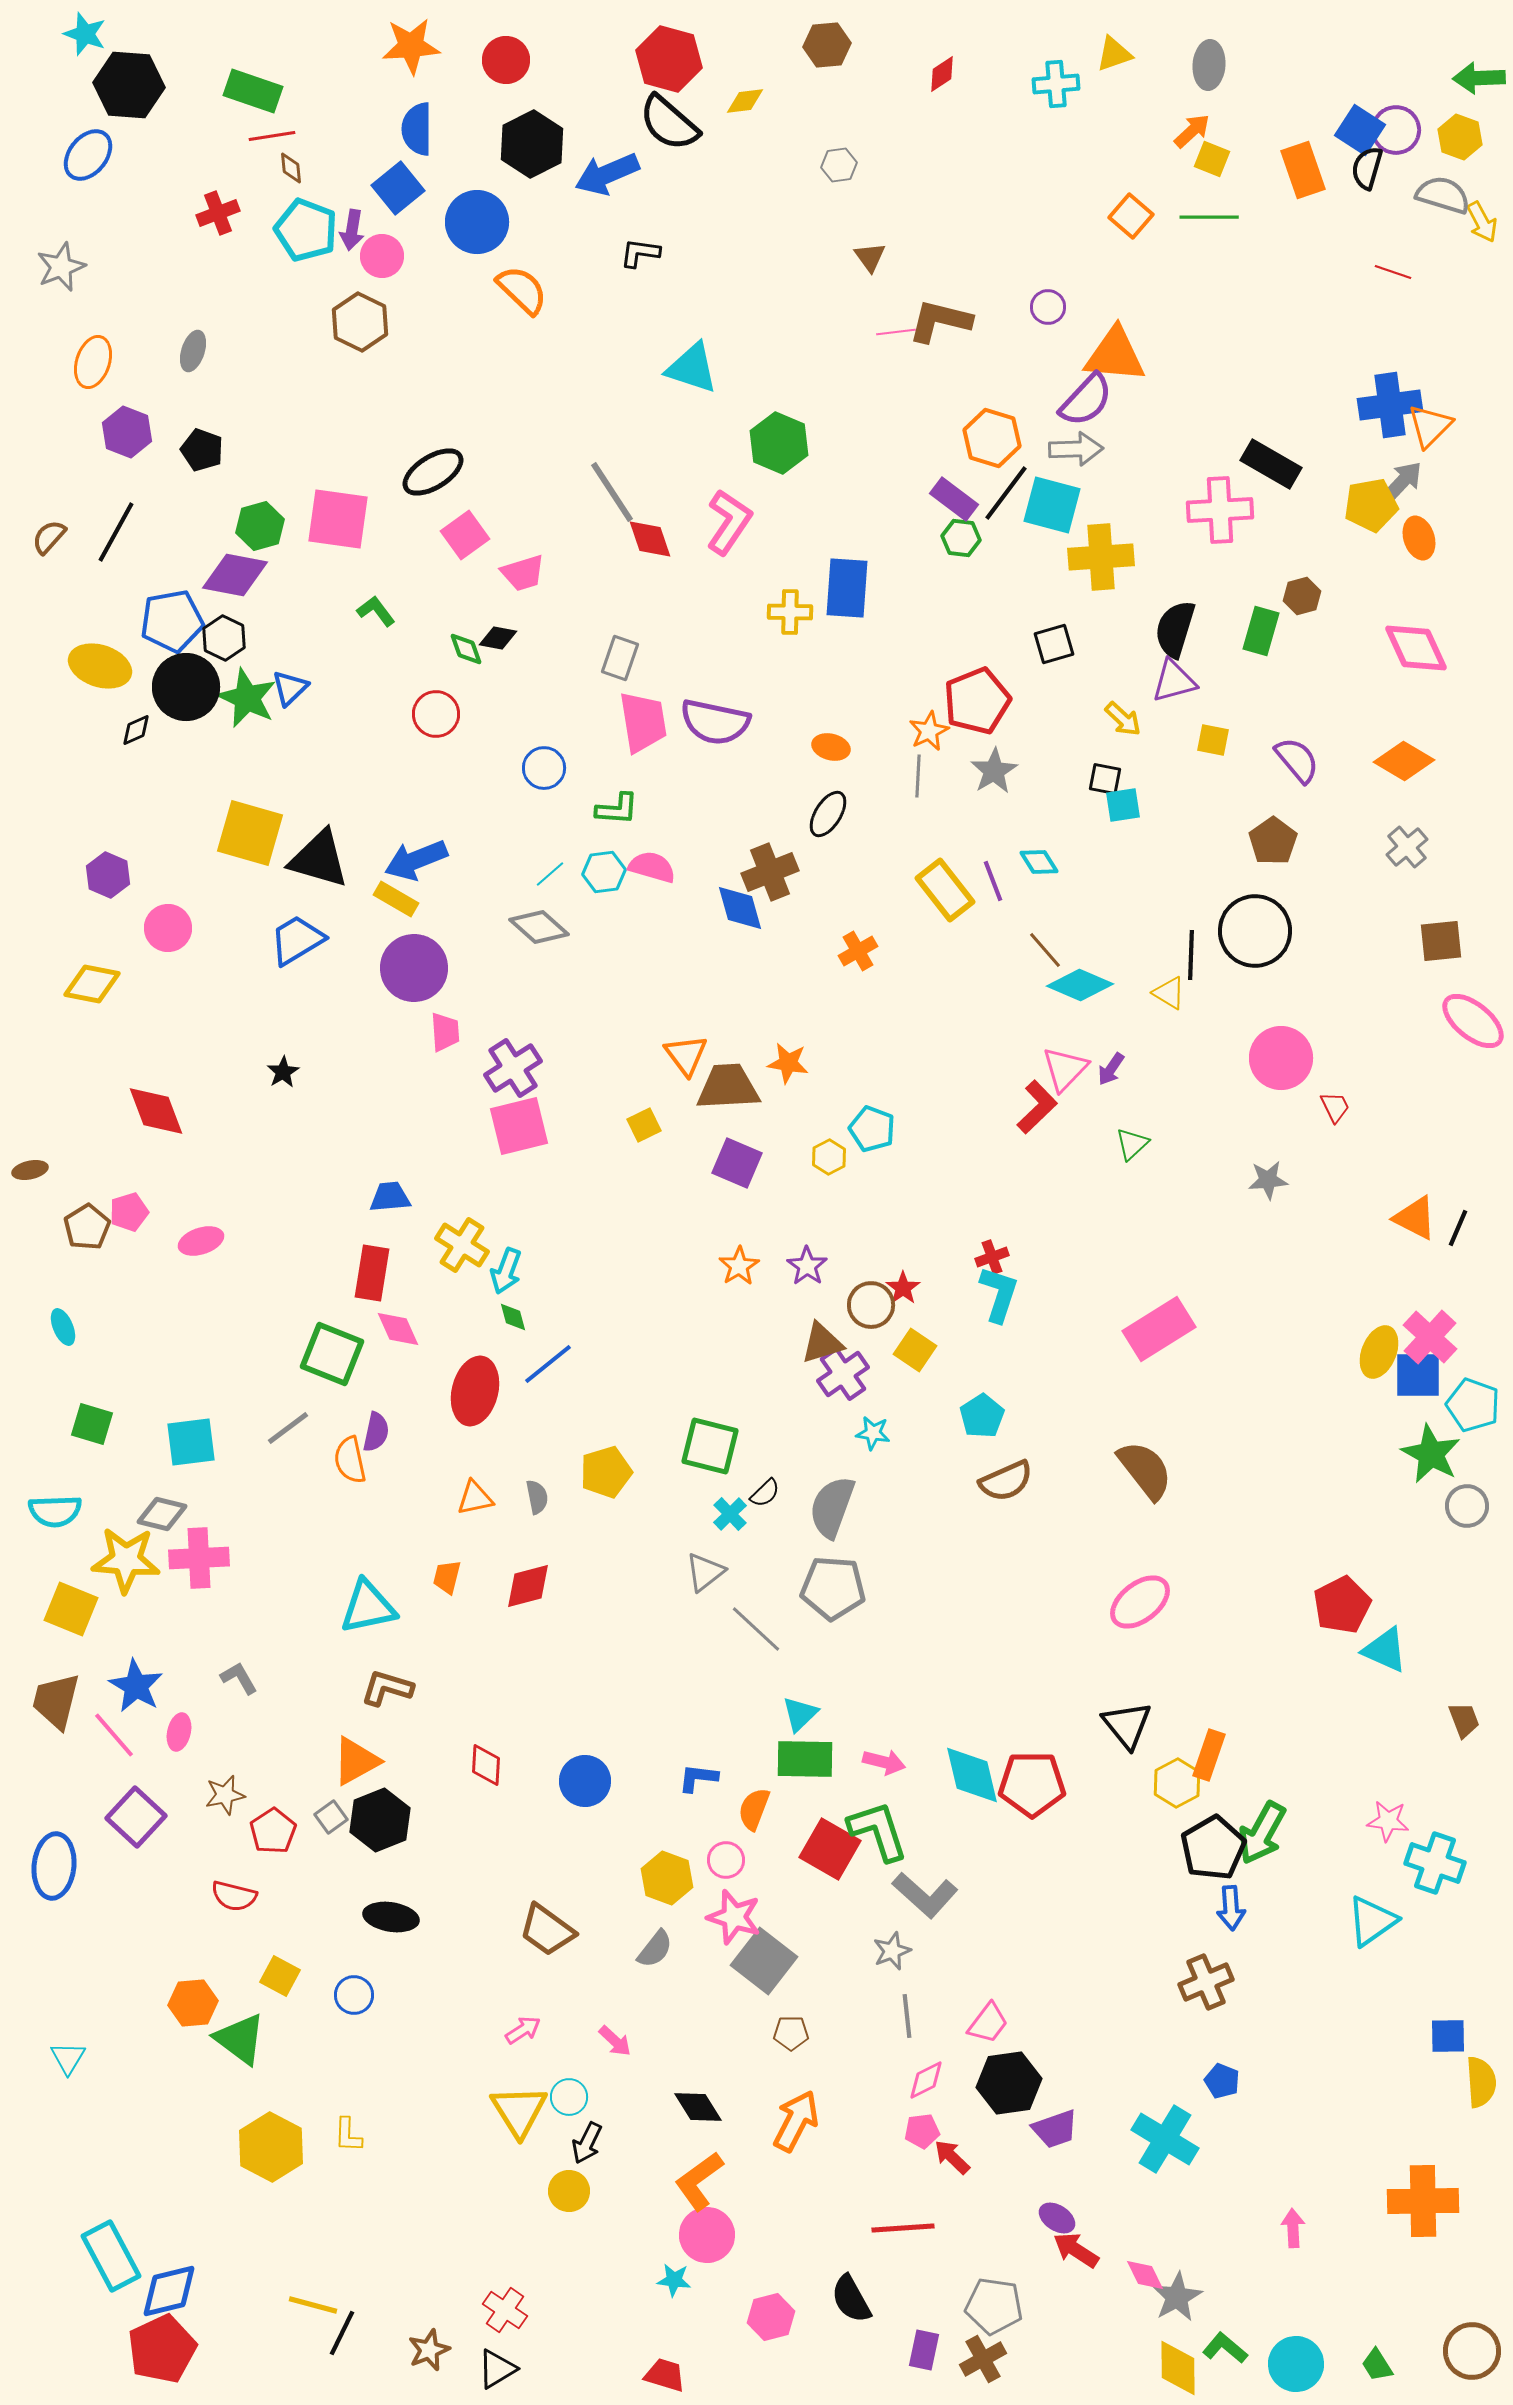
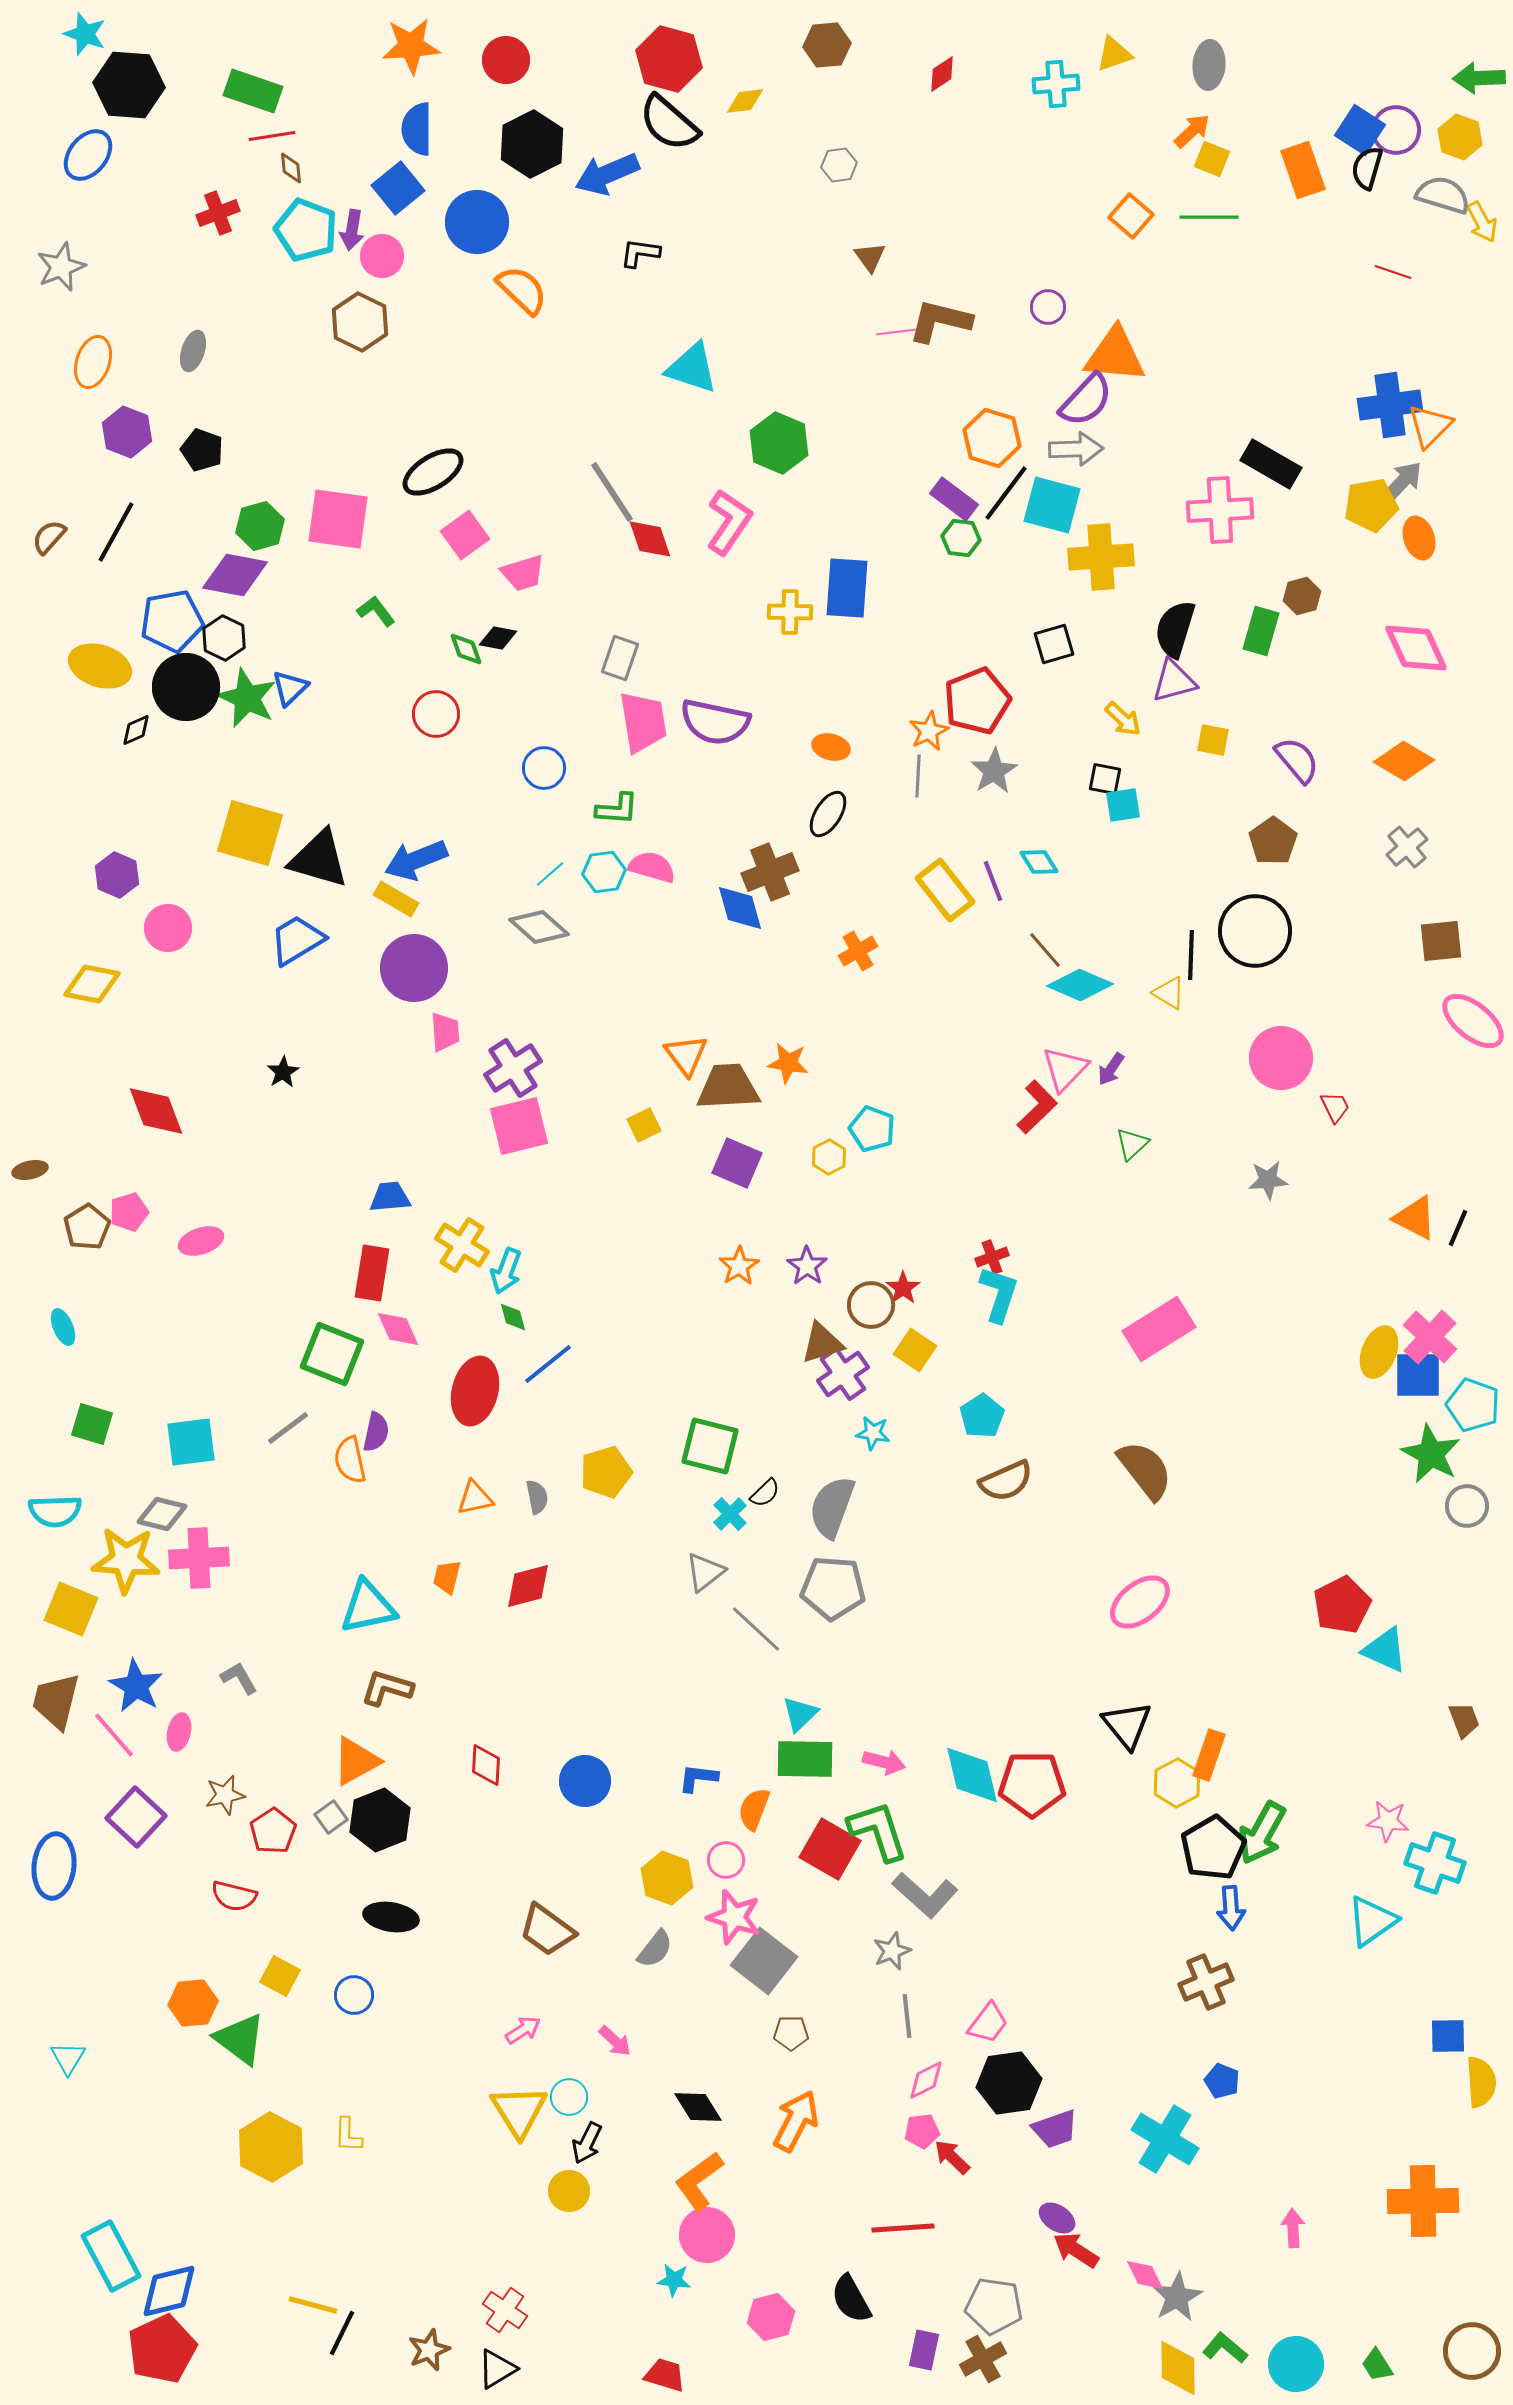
purple hexagon at (108, 875): moved 9 px right
